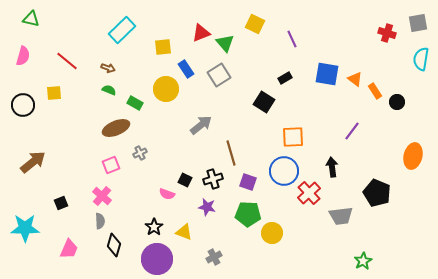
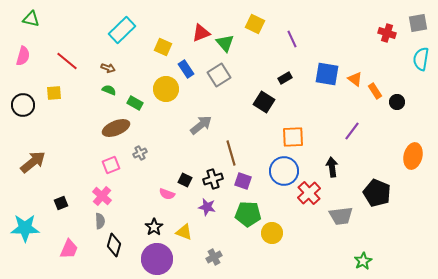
yellow square at (163, 47): rotated 30 degrees clockwise
purple square at (248, 182): moved 5 px left, 1 px up
